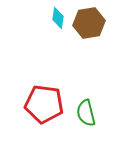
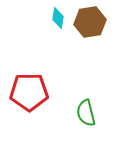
brown hexagon: moved 1 px right, 1 px up
red pentagon: moved 15 px left, 12 px up; rotated 9 degrees counterclockwise
